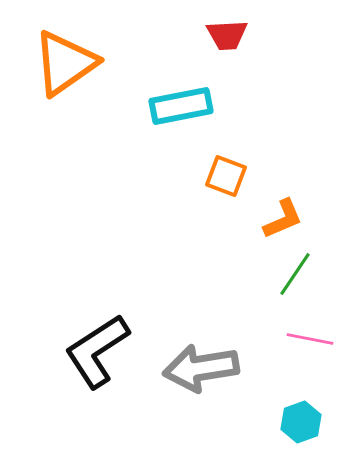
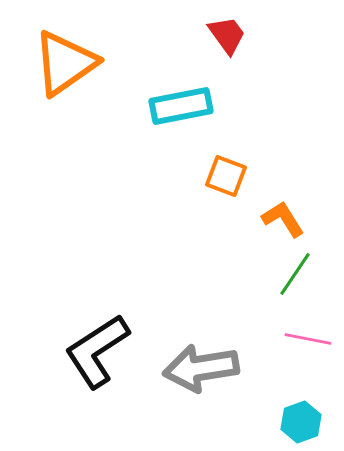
red trapezoid: rotated 123 degrees counterclockwise
orange L-shape: rotated 99 degrees counterclockwise
pink line: moved 2 px left
